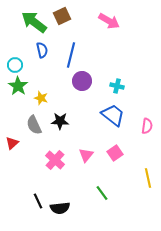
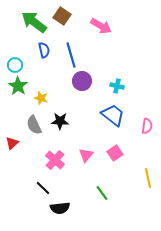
brown square: rotated 30 degrees counterclockwise
pink arrow: moved 8 px left, 5 px down
blue semicircle: moved 2 px right
blue line: rotated 30 degrees counterclockwise
black line: moved 5 px right, 13 px up; rotated 21 degrees counterclockwise
